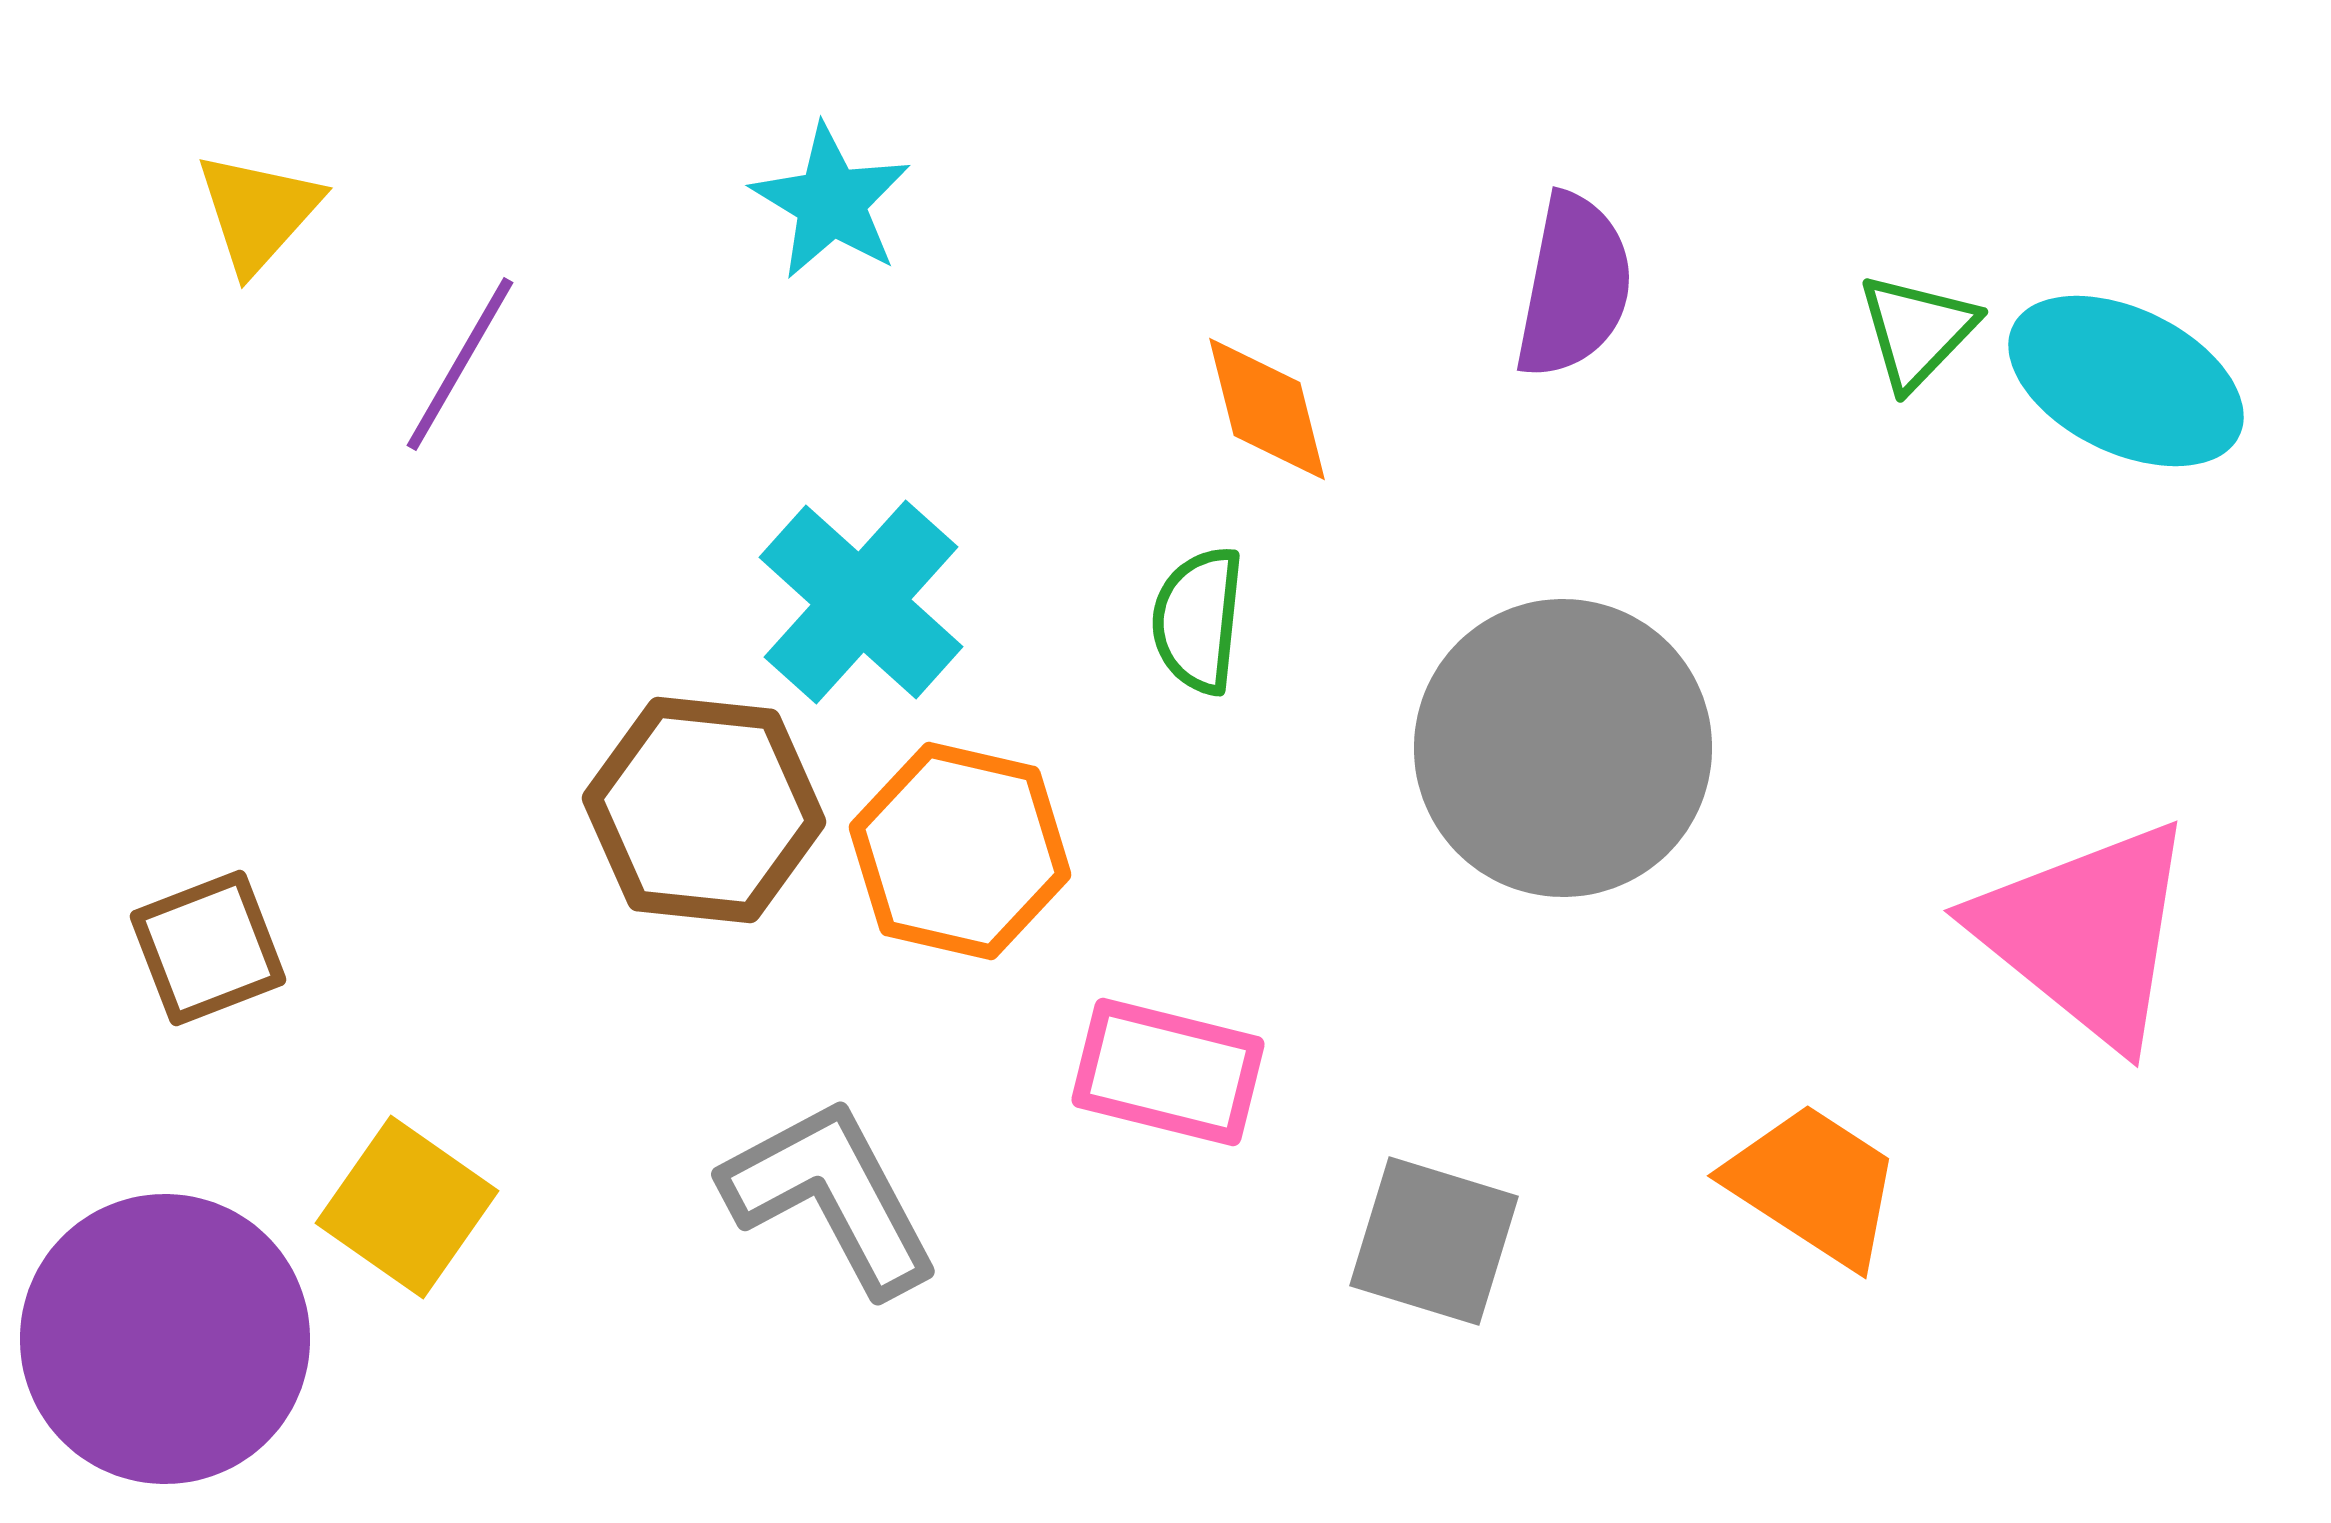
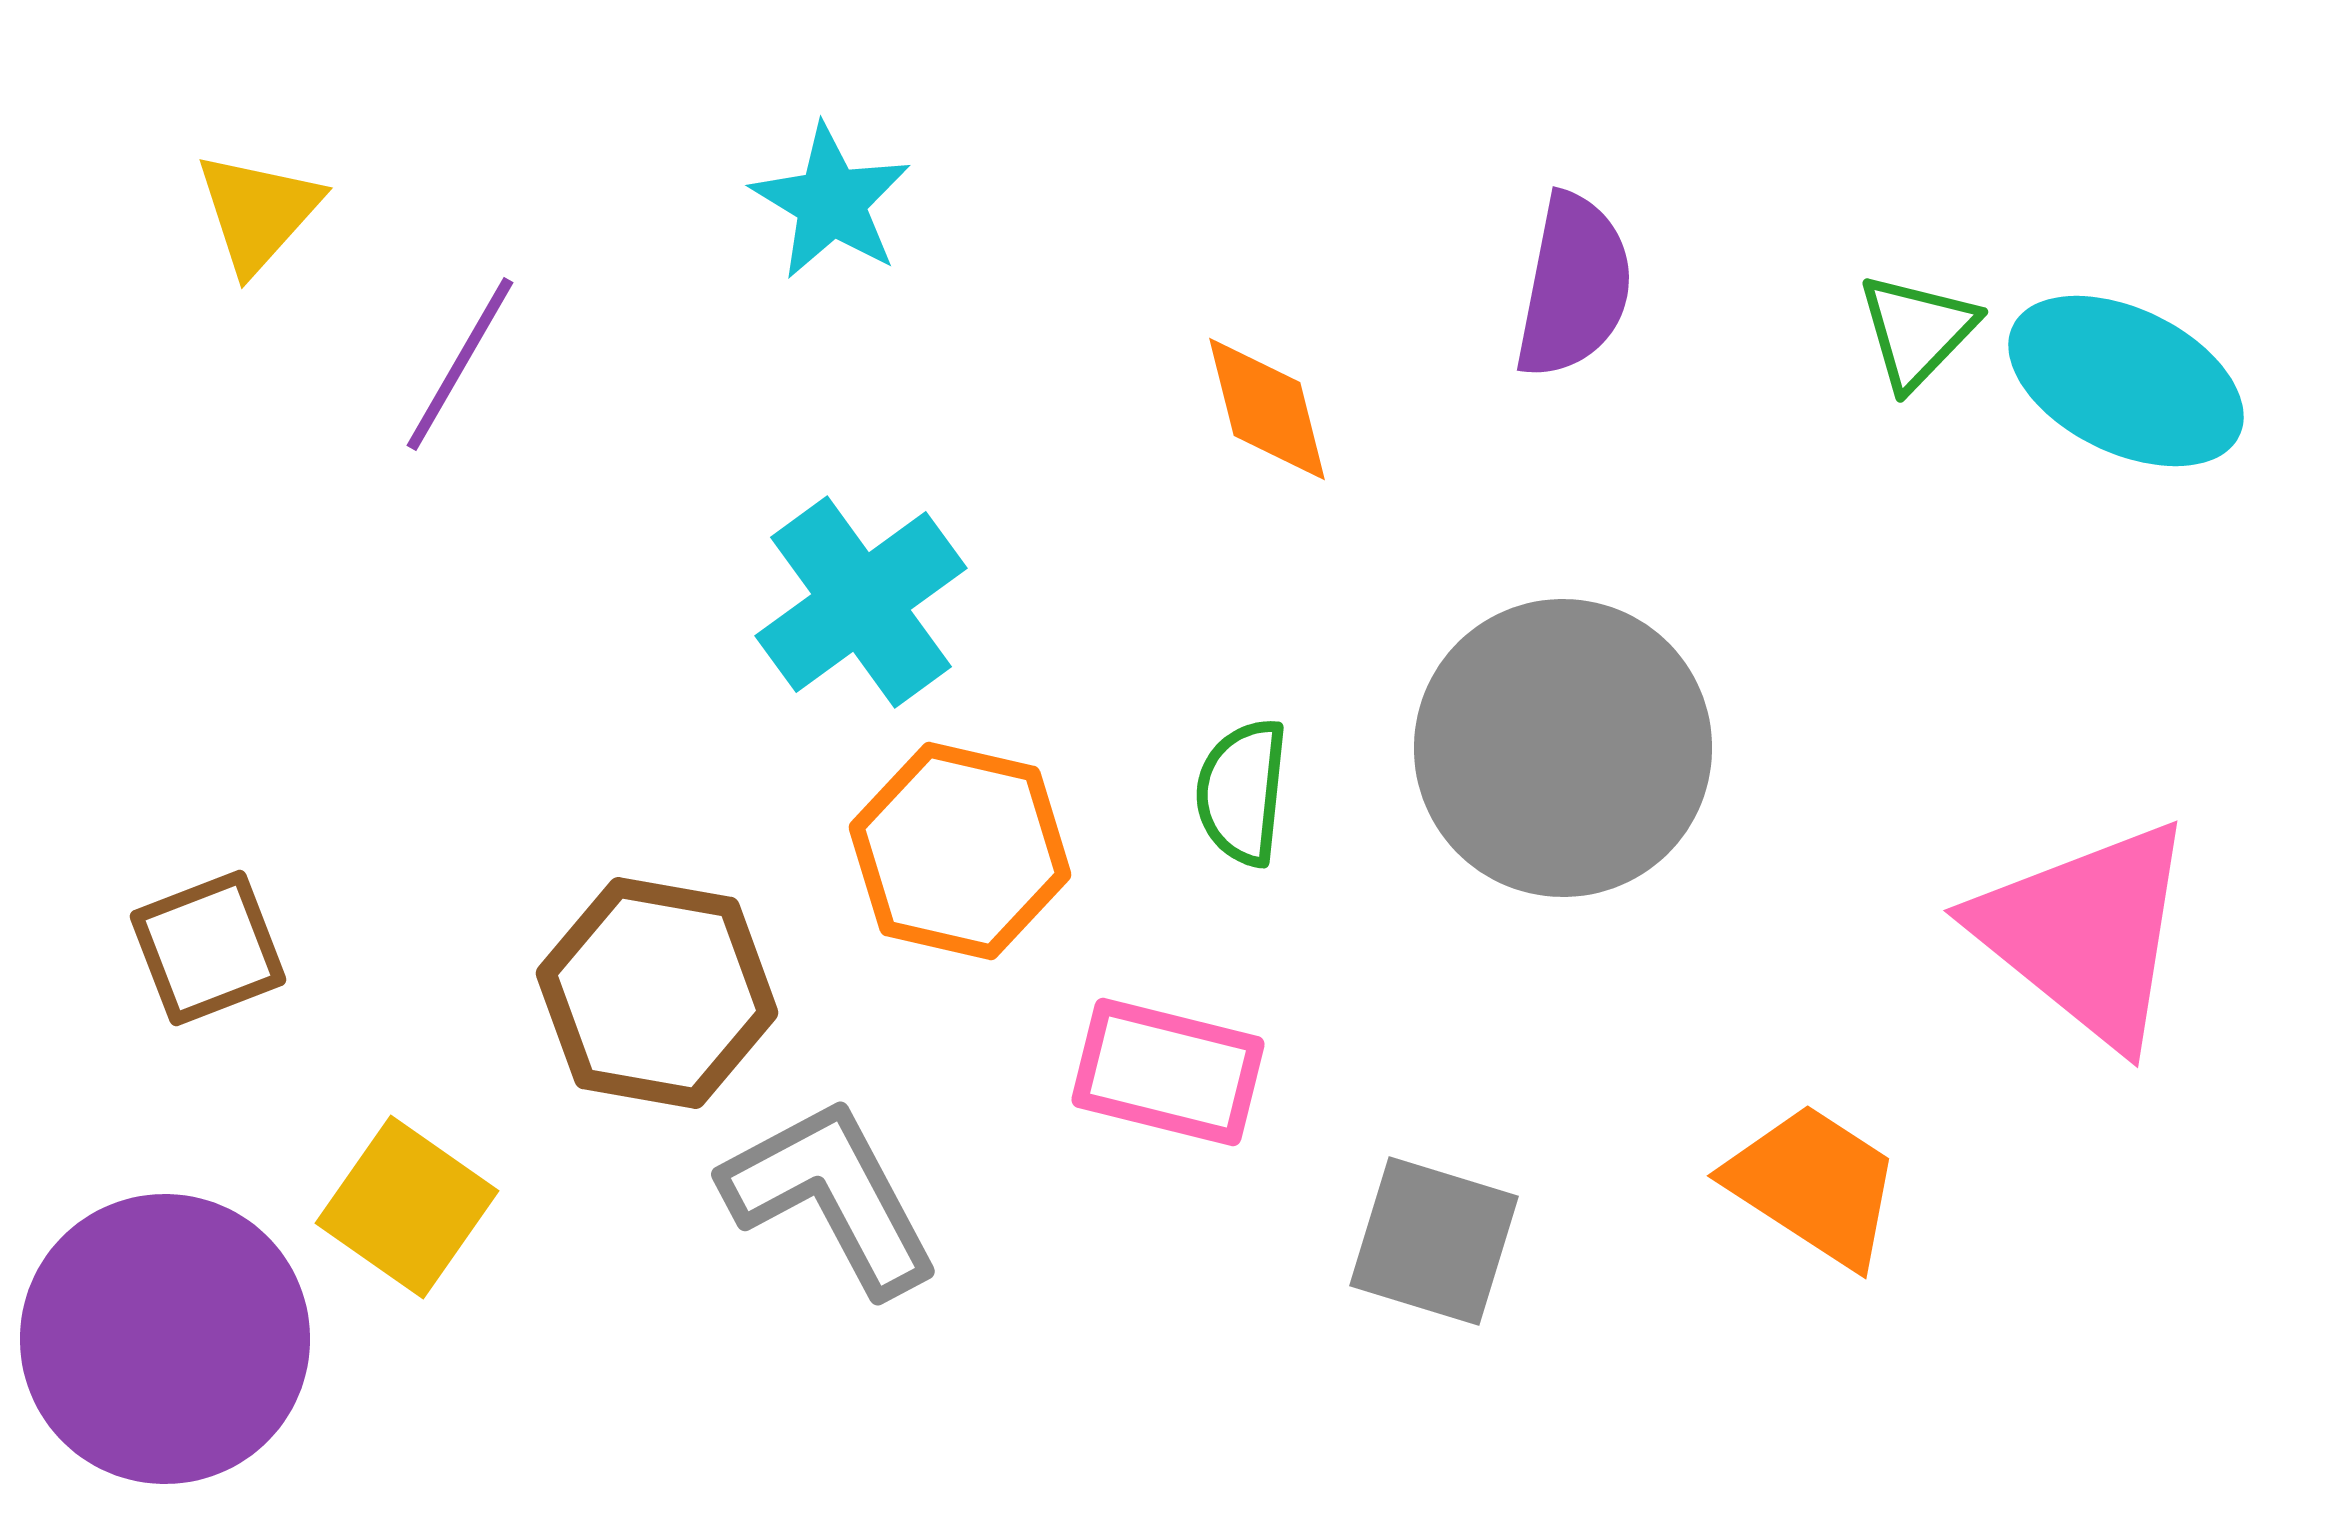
cyan cross: rotated 12 degrees clockwise
green semicircle: moved 44 px right, 172 px down
brown hexagon: moved 47 px left, 183 px down; rotated 4 degrees clockwise
